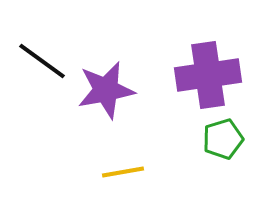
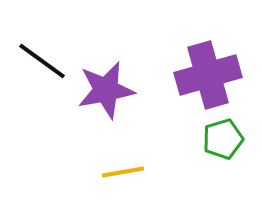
purple cross: rotated 8 degrees counterclockwise
